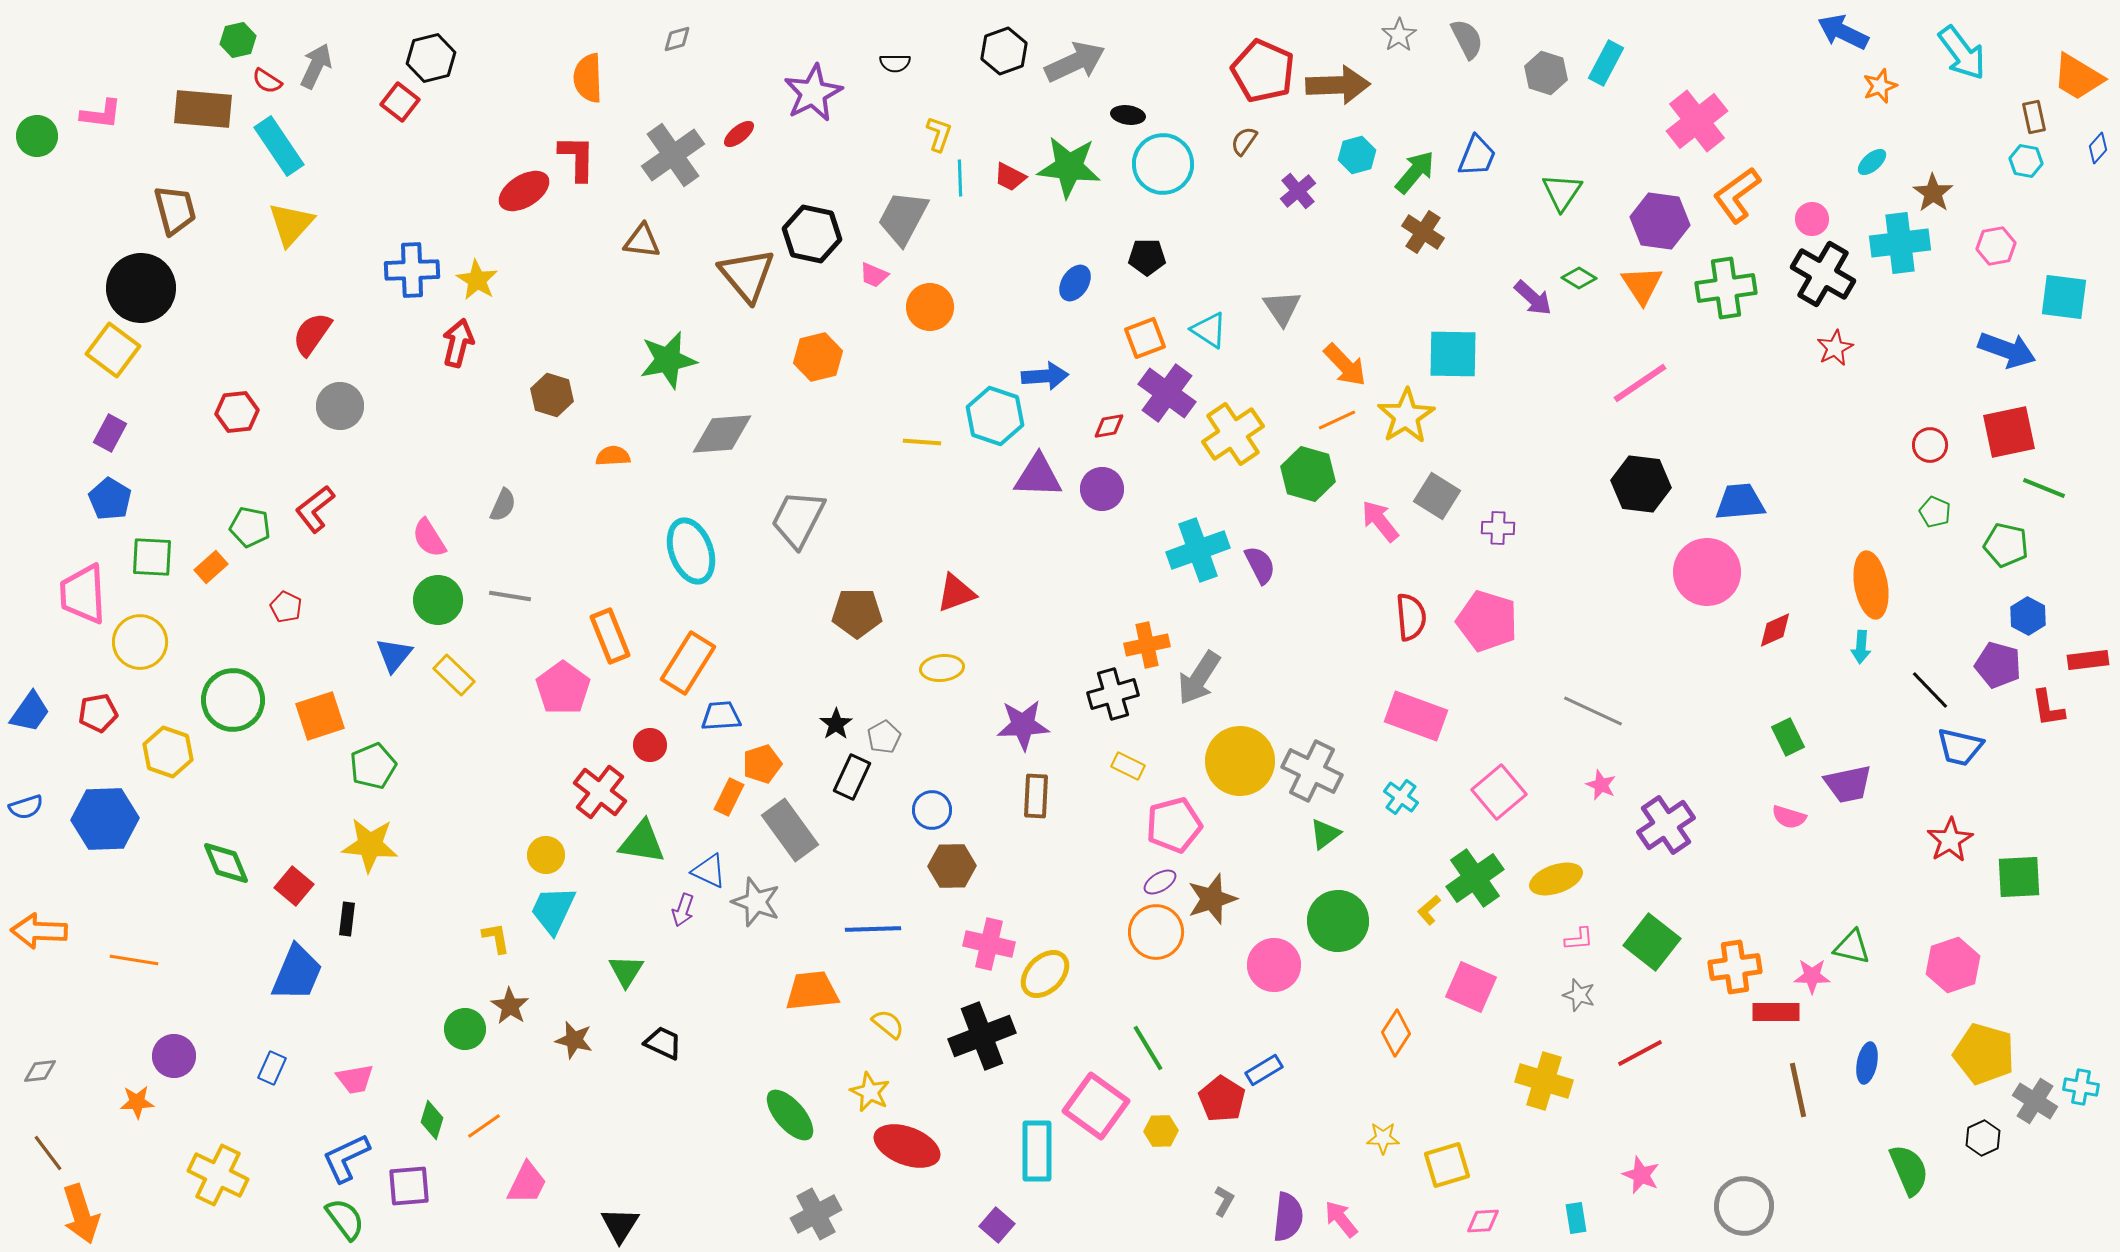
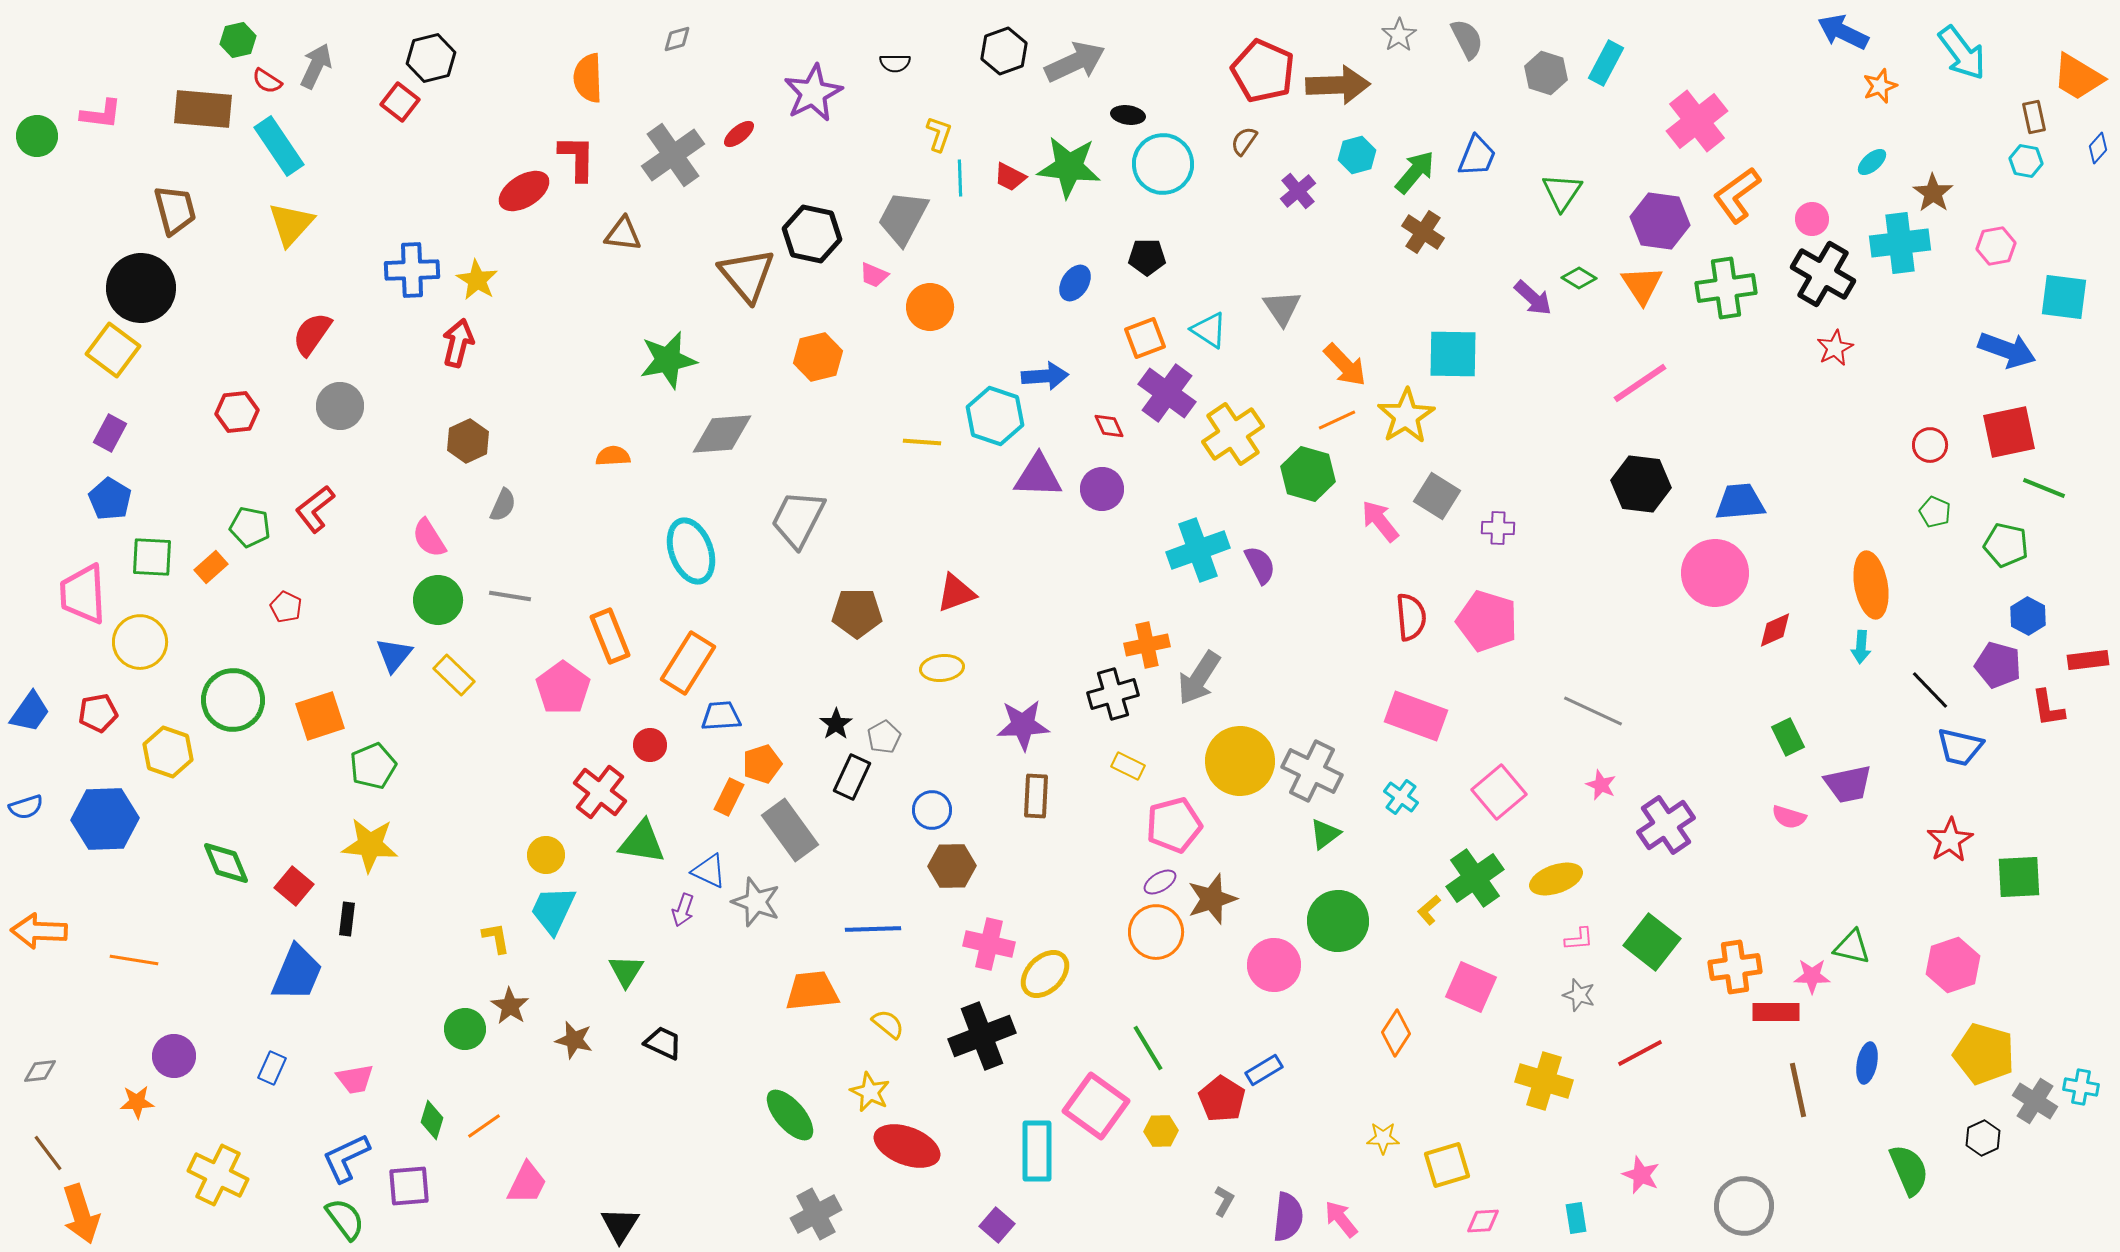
brown triangle at (642, 241): moved 19 px left, 7 px up
brown hexagon at (552, 395): moved 84 px left, 46 px down; rotated 18 degrees clockwise
red diamond at (1109, 426): rotated 76 degrees clockwise
pink circle at (1707, 572): moved 8 px right, 1 px down
